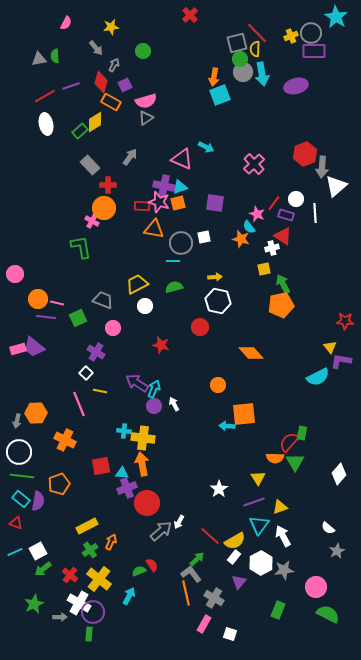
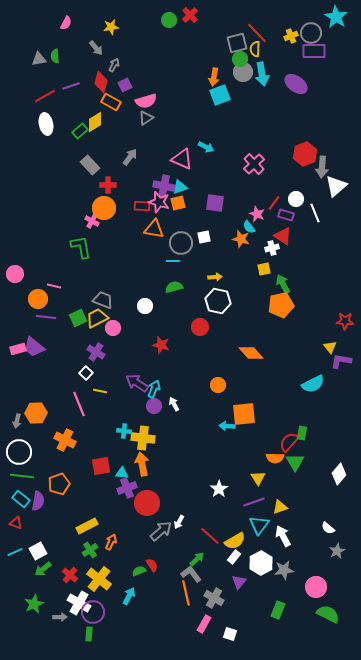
green circle at (143, 51): moved 26 px right, 31 px up
purple ellipse at (296, 86): moved 2 px up; rotated 50 degrees clockwise
white line at (315, 213): rotated 18 degrees counterclockwise
yellow trapezoid at (137, 284): moved 40 px left, 34 px down
pink line at (57, 303): moved 3 px left, 17 px up
cyan semicircle at (318, 377): moved 5 px left, 7 px down
